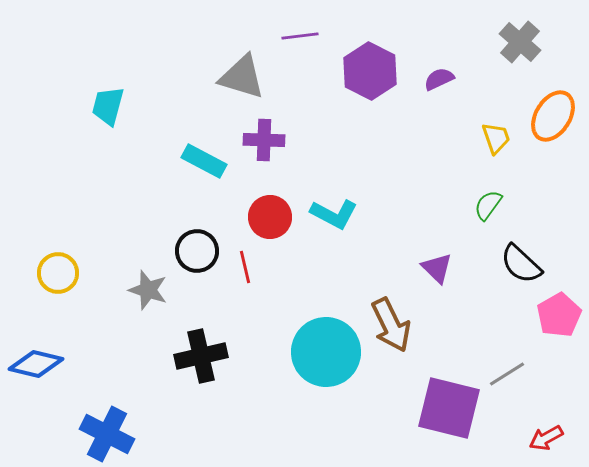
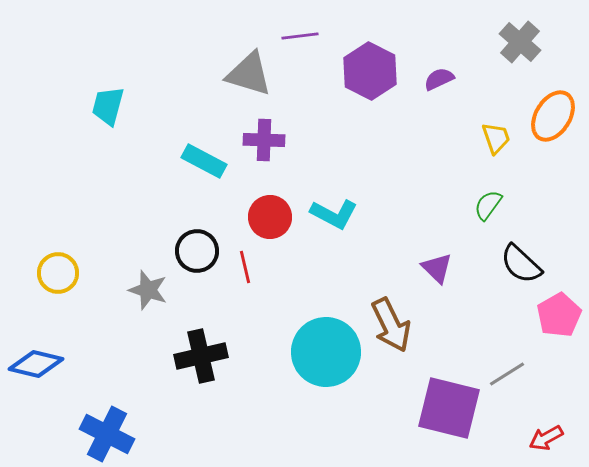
gray triangle: moved 7 px right, 3 px up
